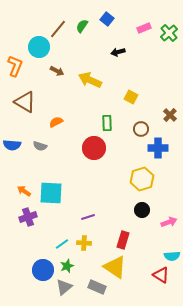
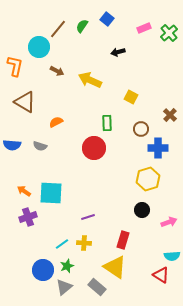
orange L-shape: rotated 10 degrees counterclockwise
yellow hexagon: moved 6 px right
gray rectangle: rotated 18 degrees clockwise
